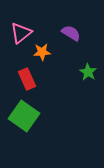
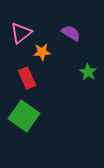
red rectangle: moved 1 px up
